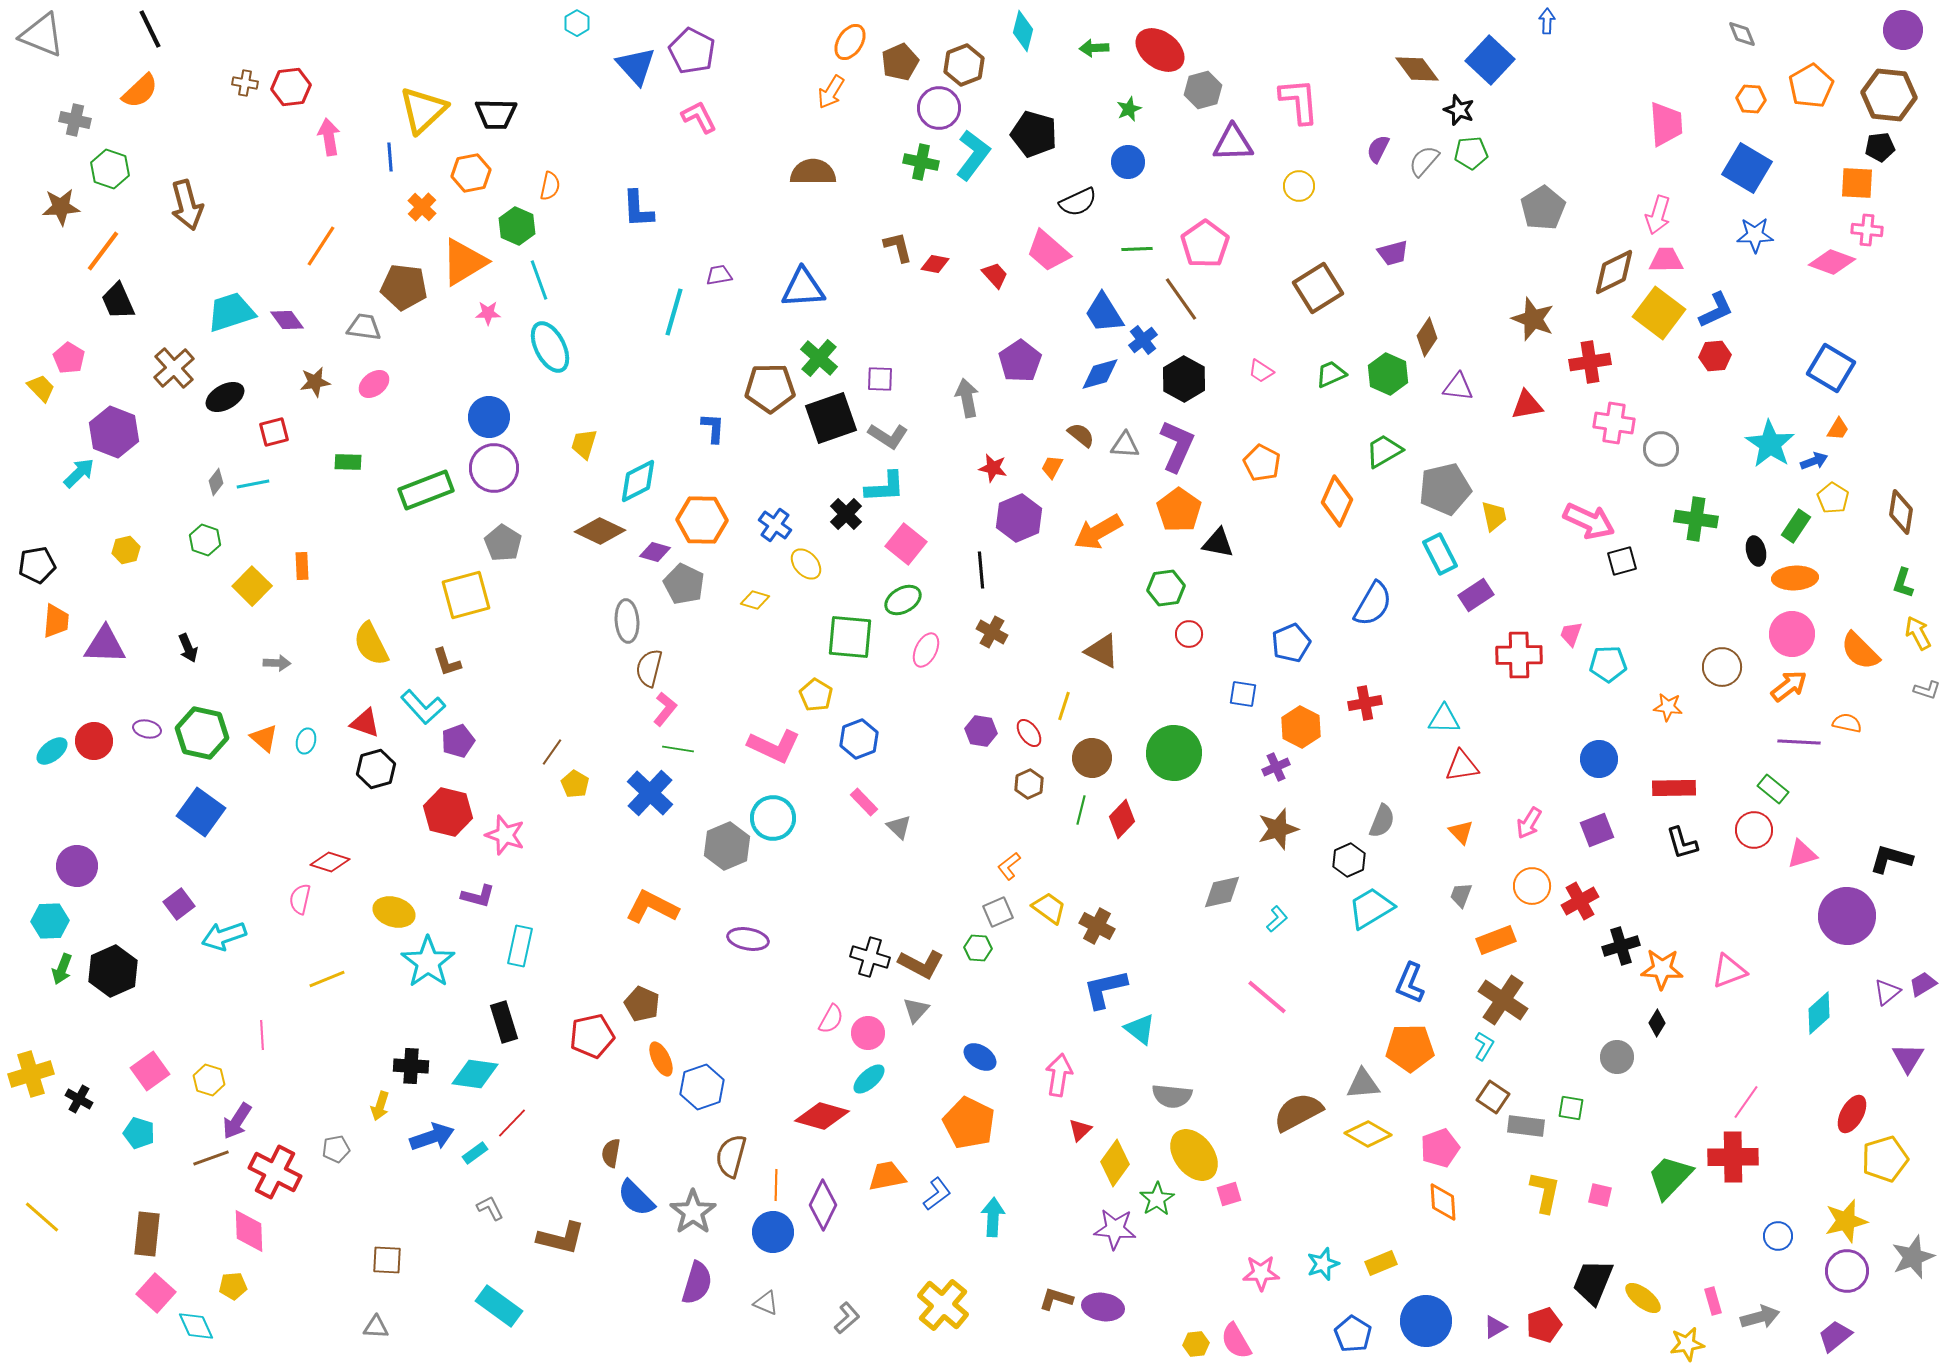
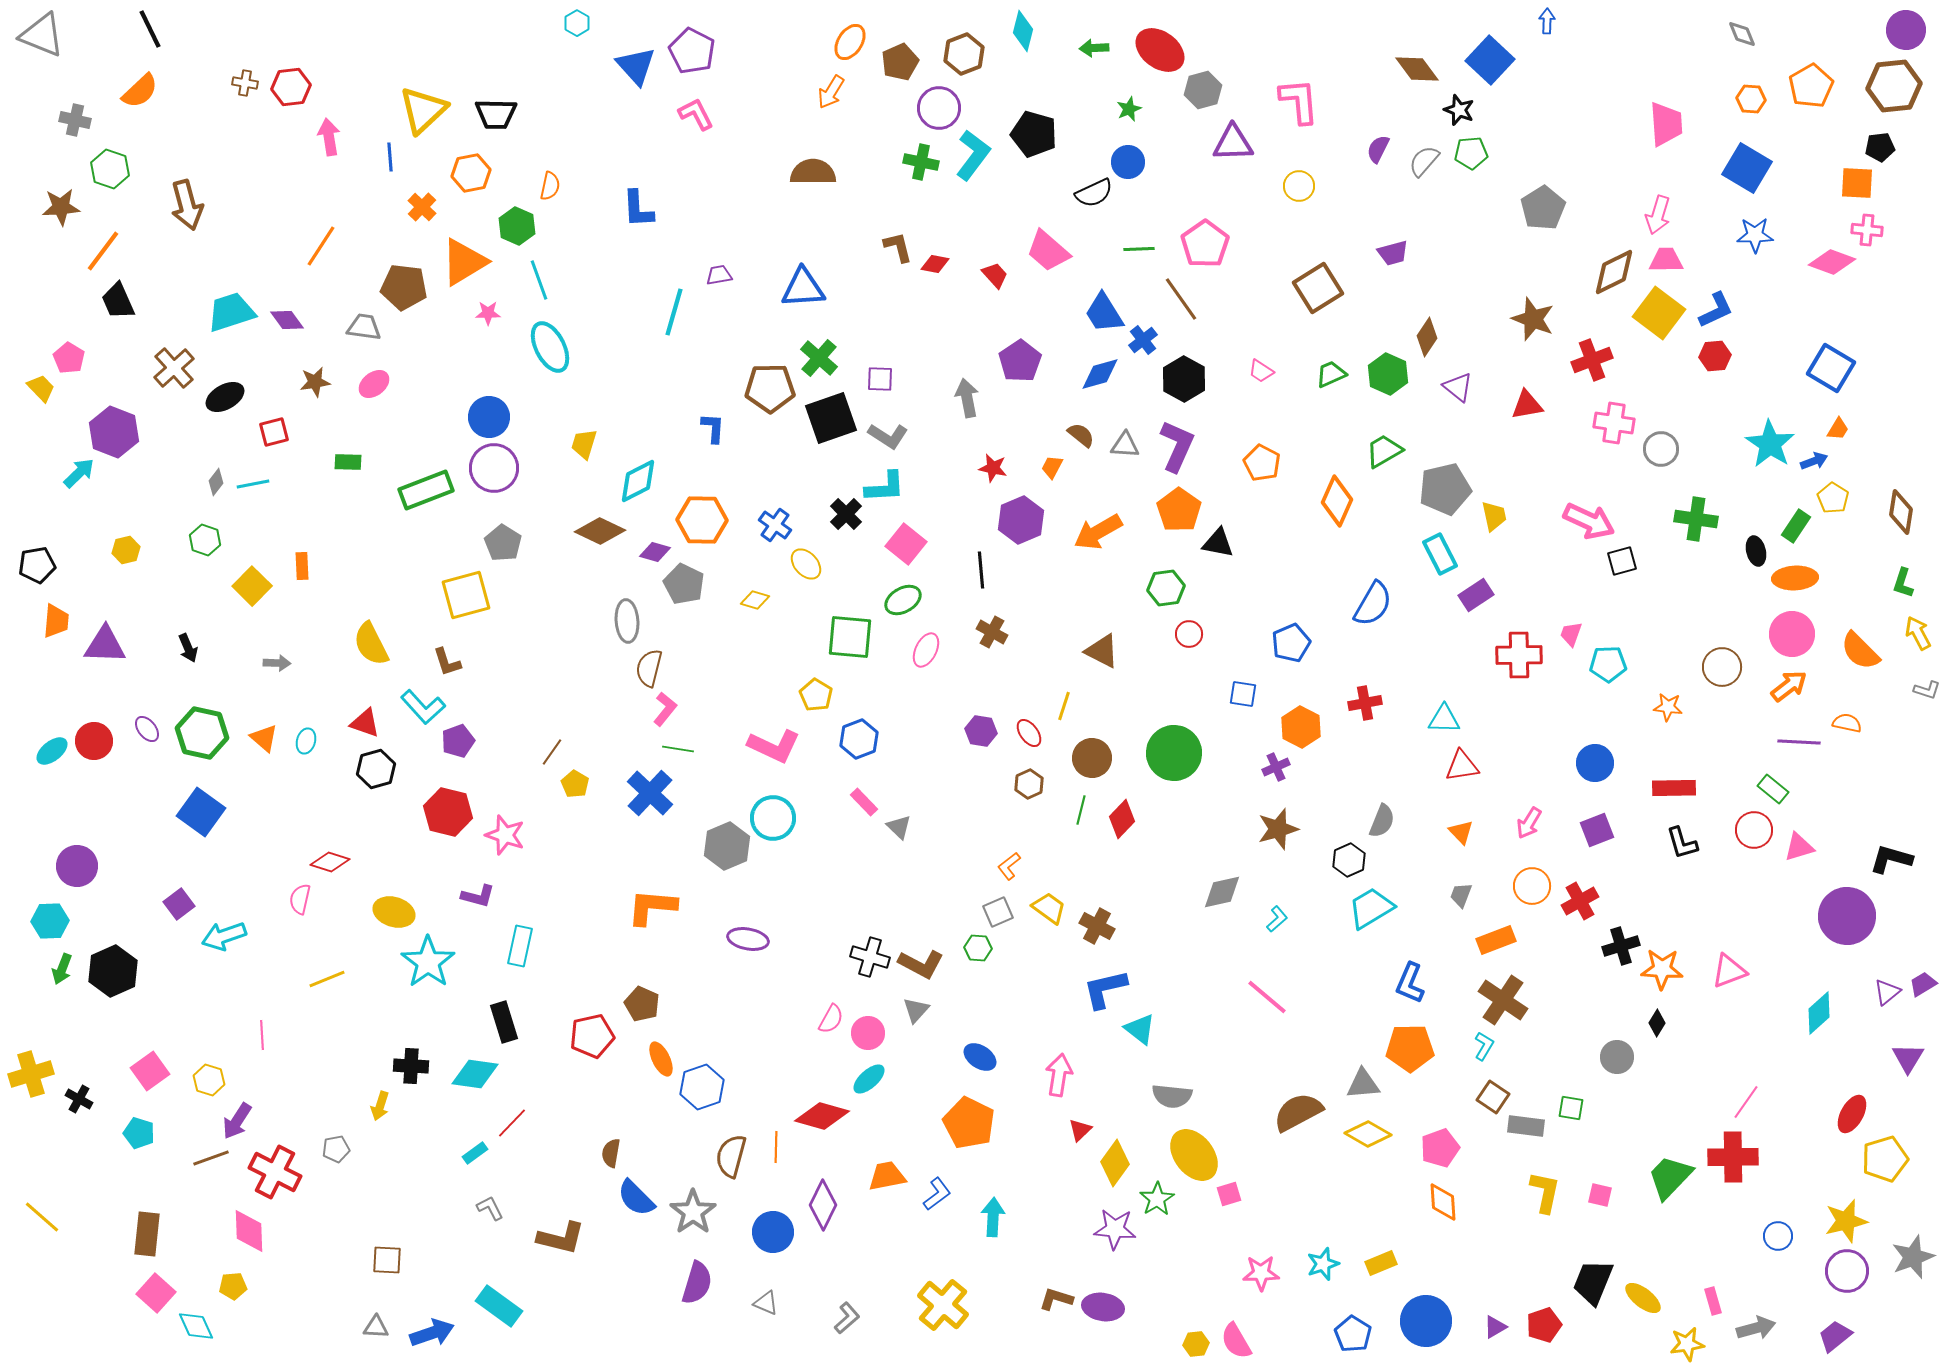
purple circle at (1903, 30): moved 3 px right
brown hexagon at (964, 65): moved 11 px up
brown hexagon at (1889, 95): moved 5 px right, 9 px up; rotated 12 degrees counterclockwise
pink L-shape at (699, 117): moved 3 px left, 3 px up
black semicircle at (1078, 202): moved 16 px right, 9 px up
green line at (1137, 249): moved 2 px right
red cross at (1590, 362): moved 2 px right, 2 px up; rotated 12 degrees counterclockwise
purple triangle at (1458, 387): rotated 32 degrees clockwise
purple hexagon at (1019, 518): moved 2 px right, 2 px down
purple ellipse at (147, 729): rotated 40 degrees clockwise
blue circle at (1599, 759): moved 4 px left, 4 px down
pink triangle at (1802, 854): moved 3 px left, 7 px up
orange L-shape at (652, 907): rotated 22 degrees counterclockwise
blue arrow at (432, 1137): moved 196 px down
orange line at (776, 1185): moved 38 px up
gray arrow at (1760, 1317): moved 4 px left, 11 px down
